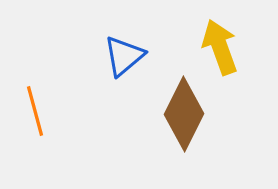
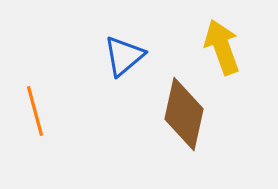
yellow arrow: moved 2 px right
brown diamond: rotated 14 degrees counterclockwise
